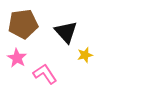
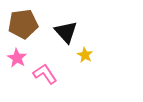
yellow star: rotated 28 degrees counterclockwise
